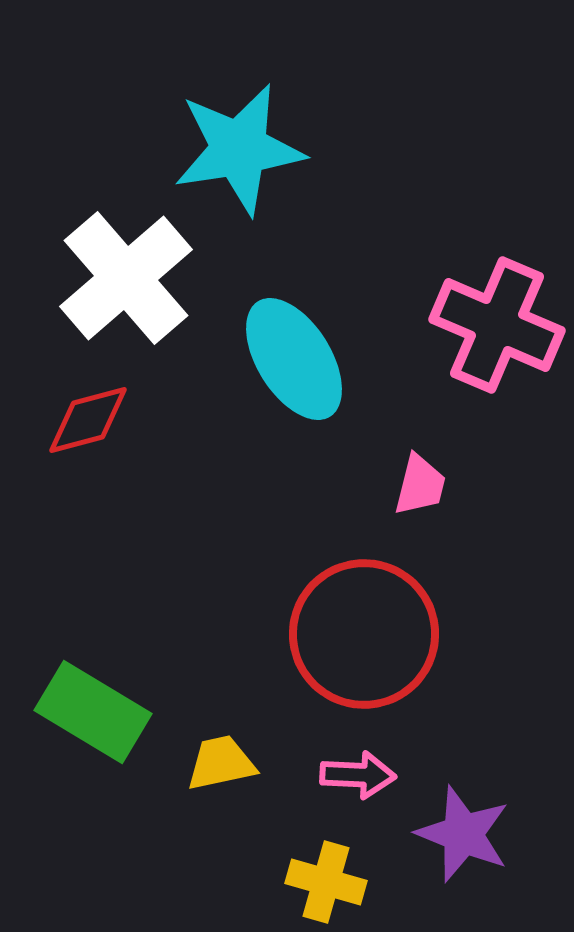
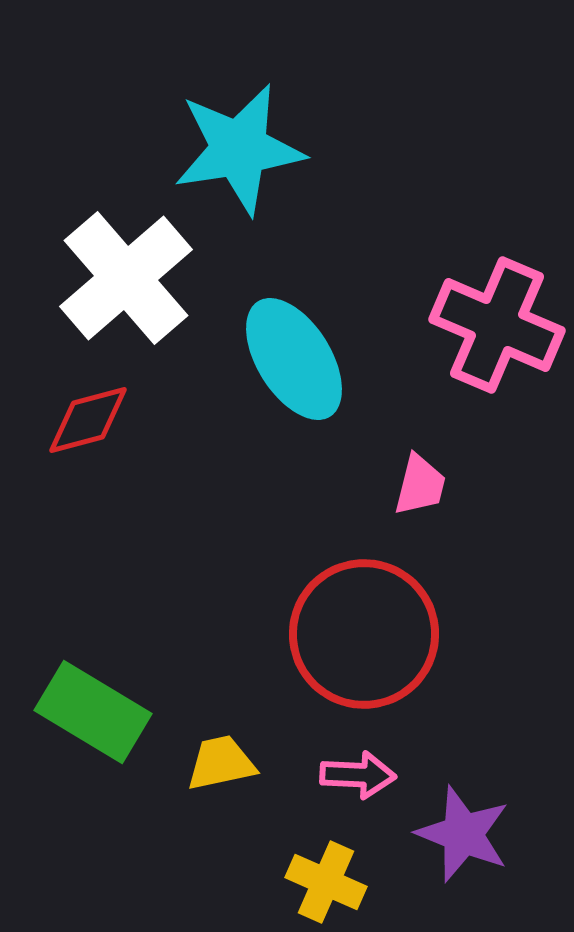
yellow cross: rotated 8 degrees clockwise
